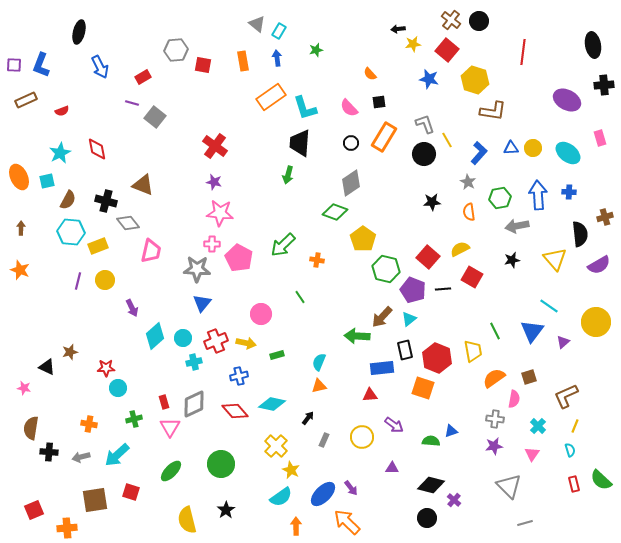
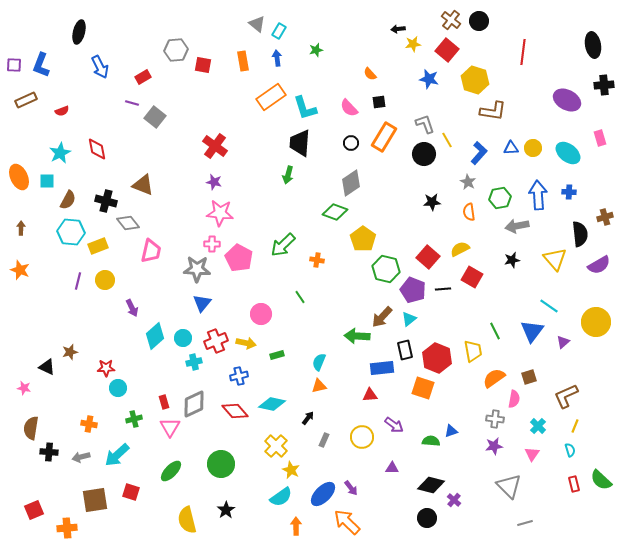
cyan square at (47, 181): rotated 14 degrees clockwise
